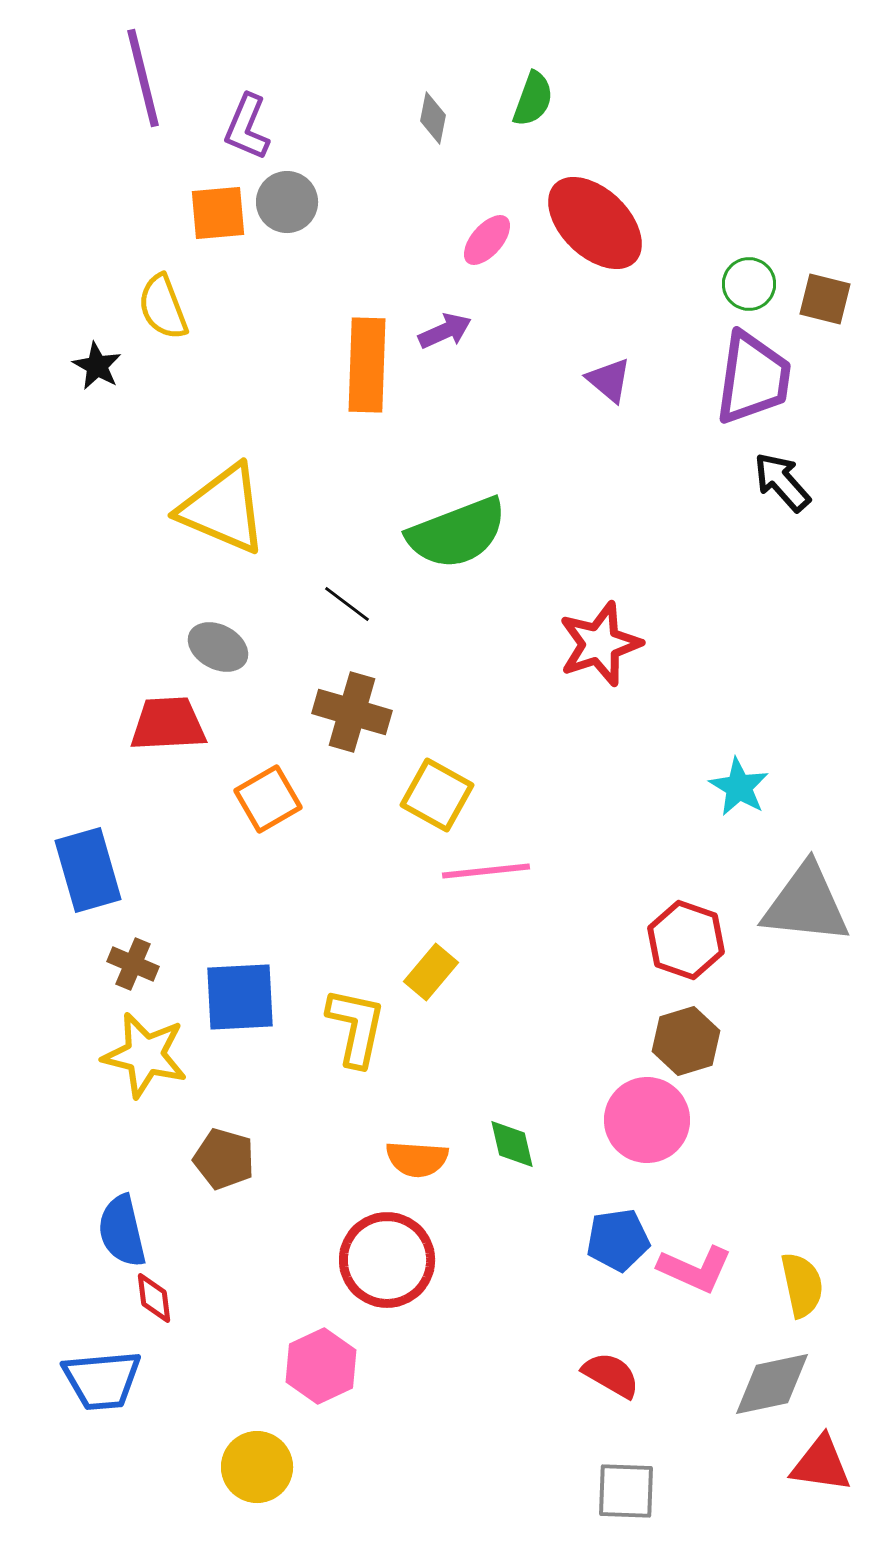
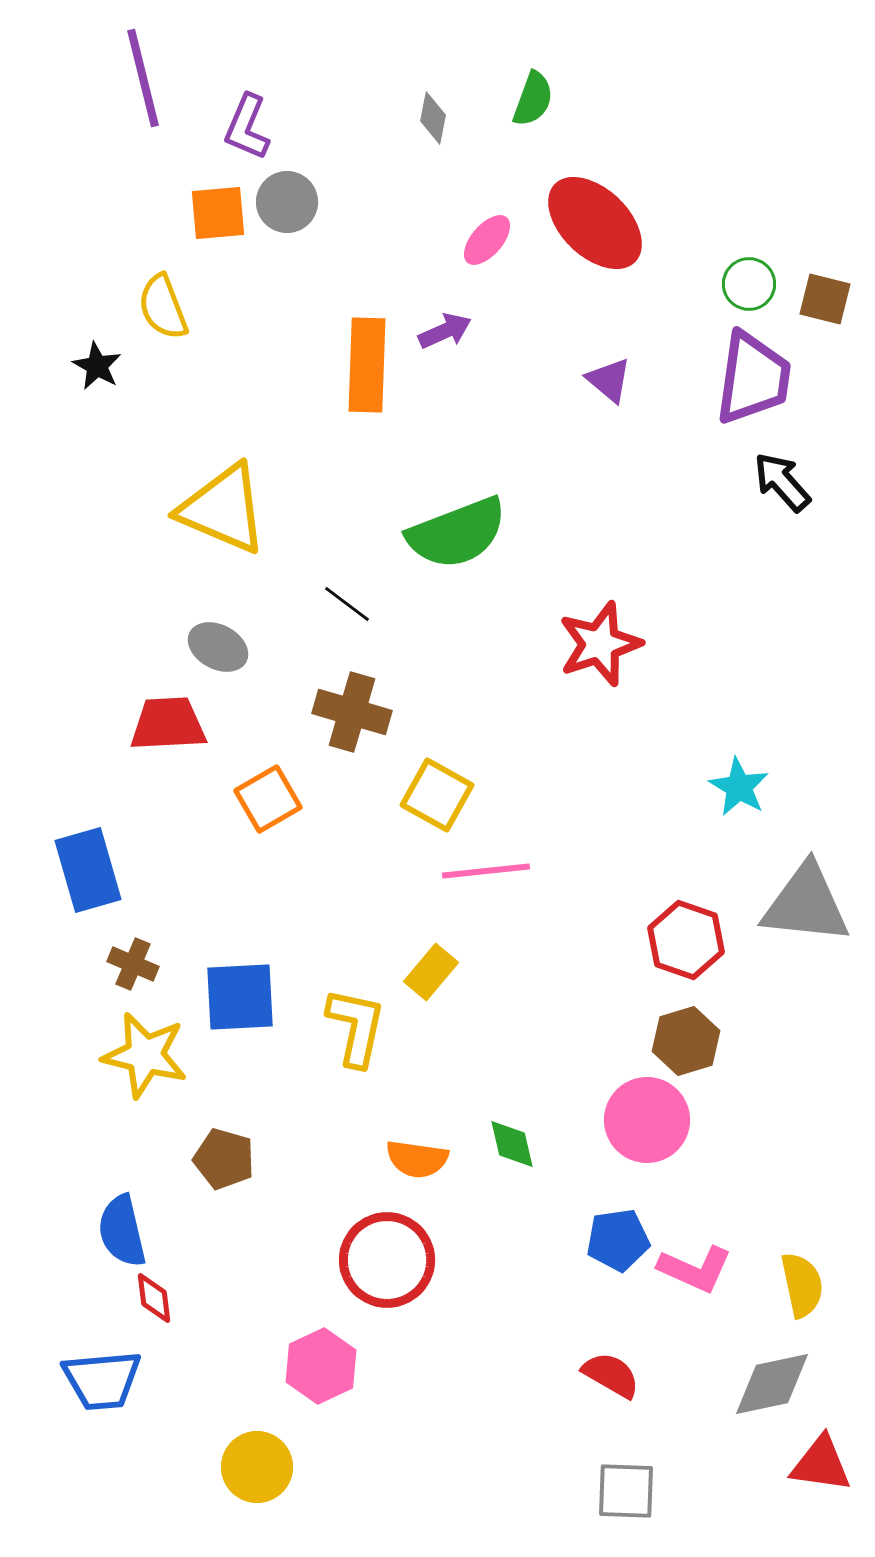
orange semicircle at (417, 1159): rotated 4 degrees clockwise
